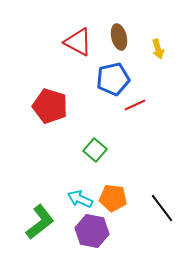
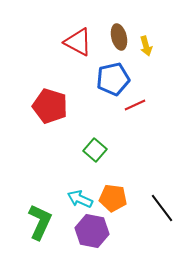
yellow arrow: moved 12 px left, 3 px up
green L-shape: rotated 27 degrees counterclockwise
